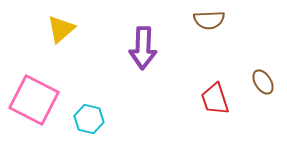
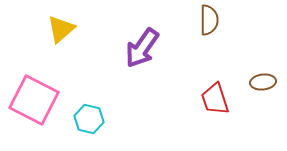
brown semicircle: rotated 88 degrees counterclockwise
purple arrow: moved 1 px left; rotated 33 degrees clockwise
brown ellipse: rotated 65 degrees counterclockwise
